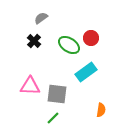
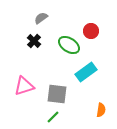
red circle: moved 7 px up
pink triangle: moved 6 px left; rotated 20 degrees counterclockwise
green line: moved 1 px up
